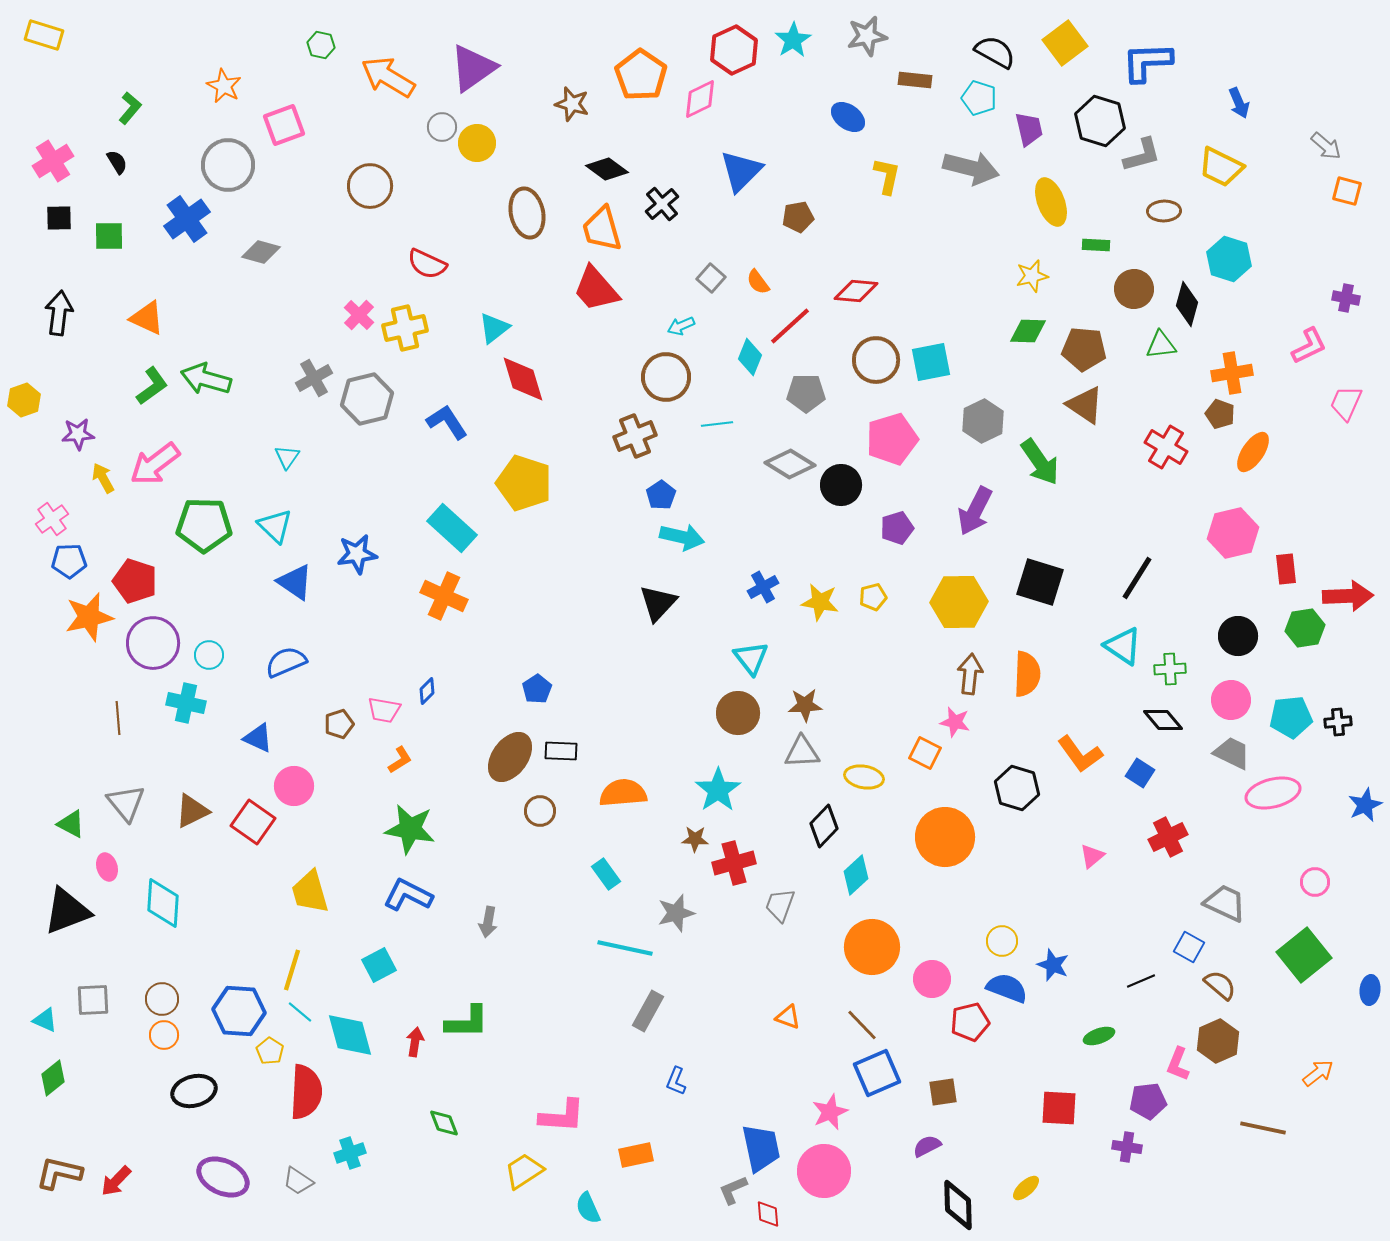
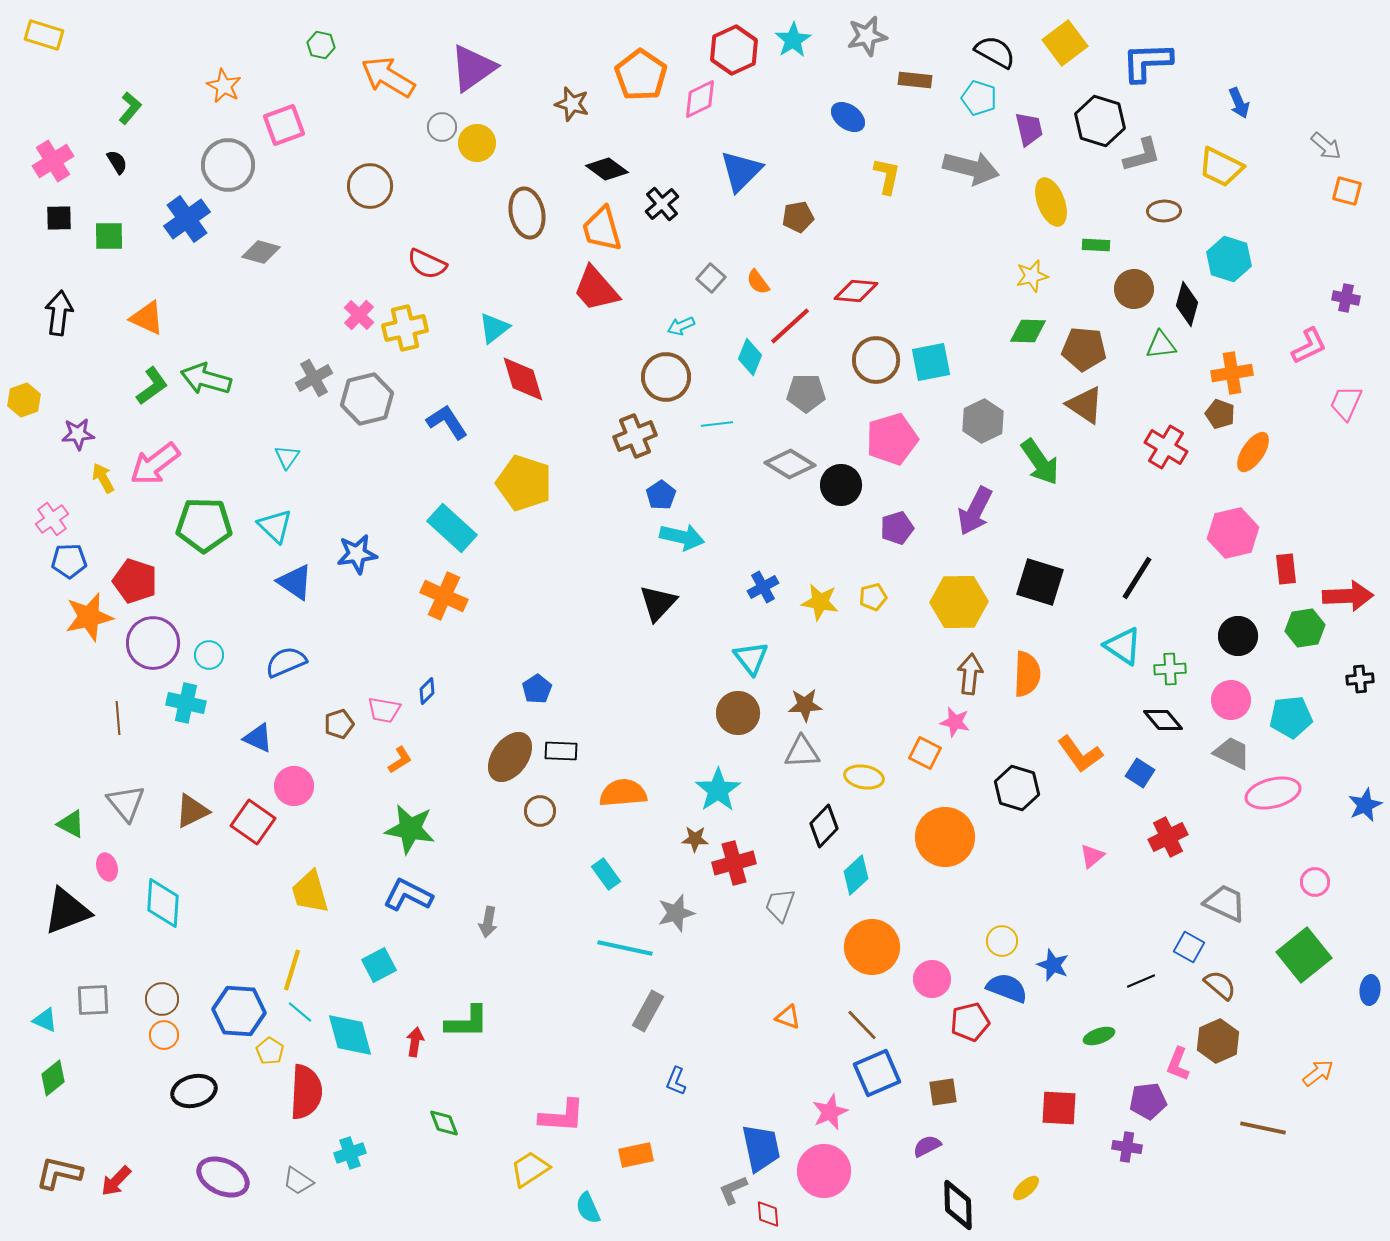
black cross at (1338, 722): moved 22 px right, 43 px up
yellow trapezoid at (524, 1171): moved 6 px right, 2 px up
